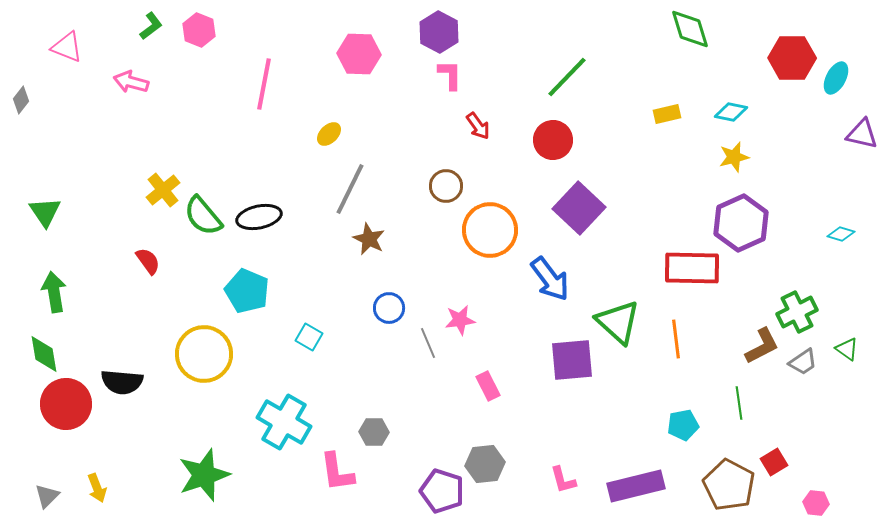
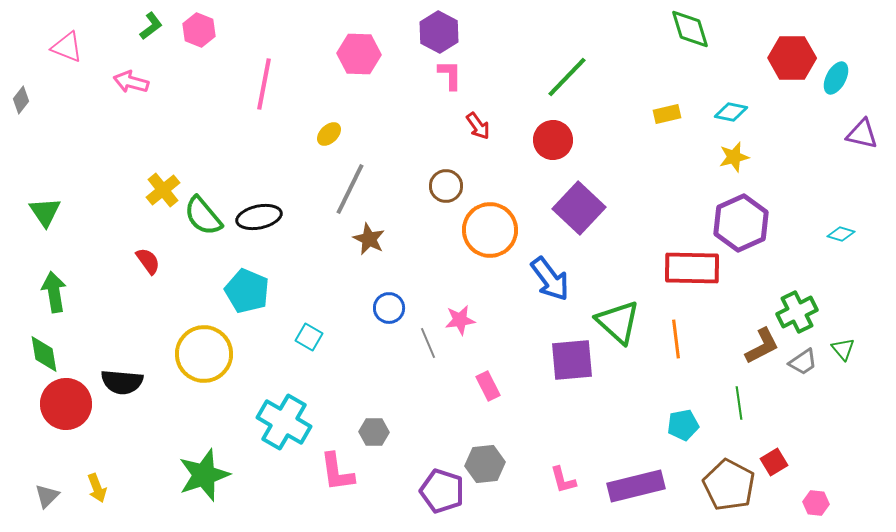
green triangle at (847, 349): moved 4 px left; rotated 15 degrees clockwise
